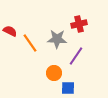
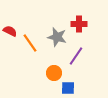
red cross: rotated 14 degrees clockwise
gray star: moved 2 px up; rotated 12 degrees clockwise
